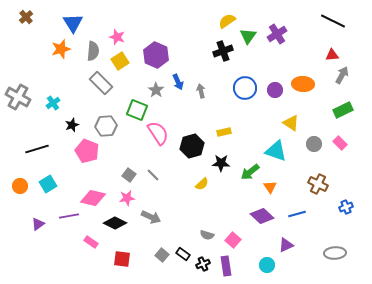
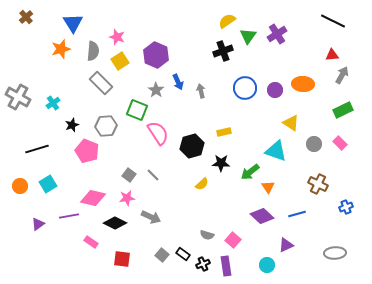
orange triangle at (270, 187): moved 2 px left
